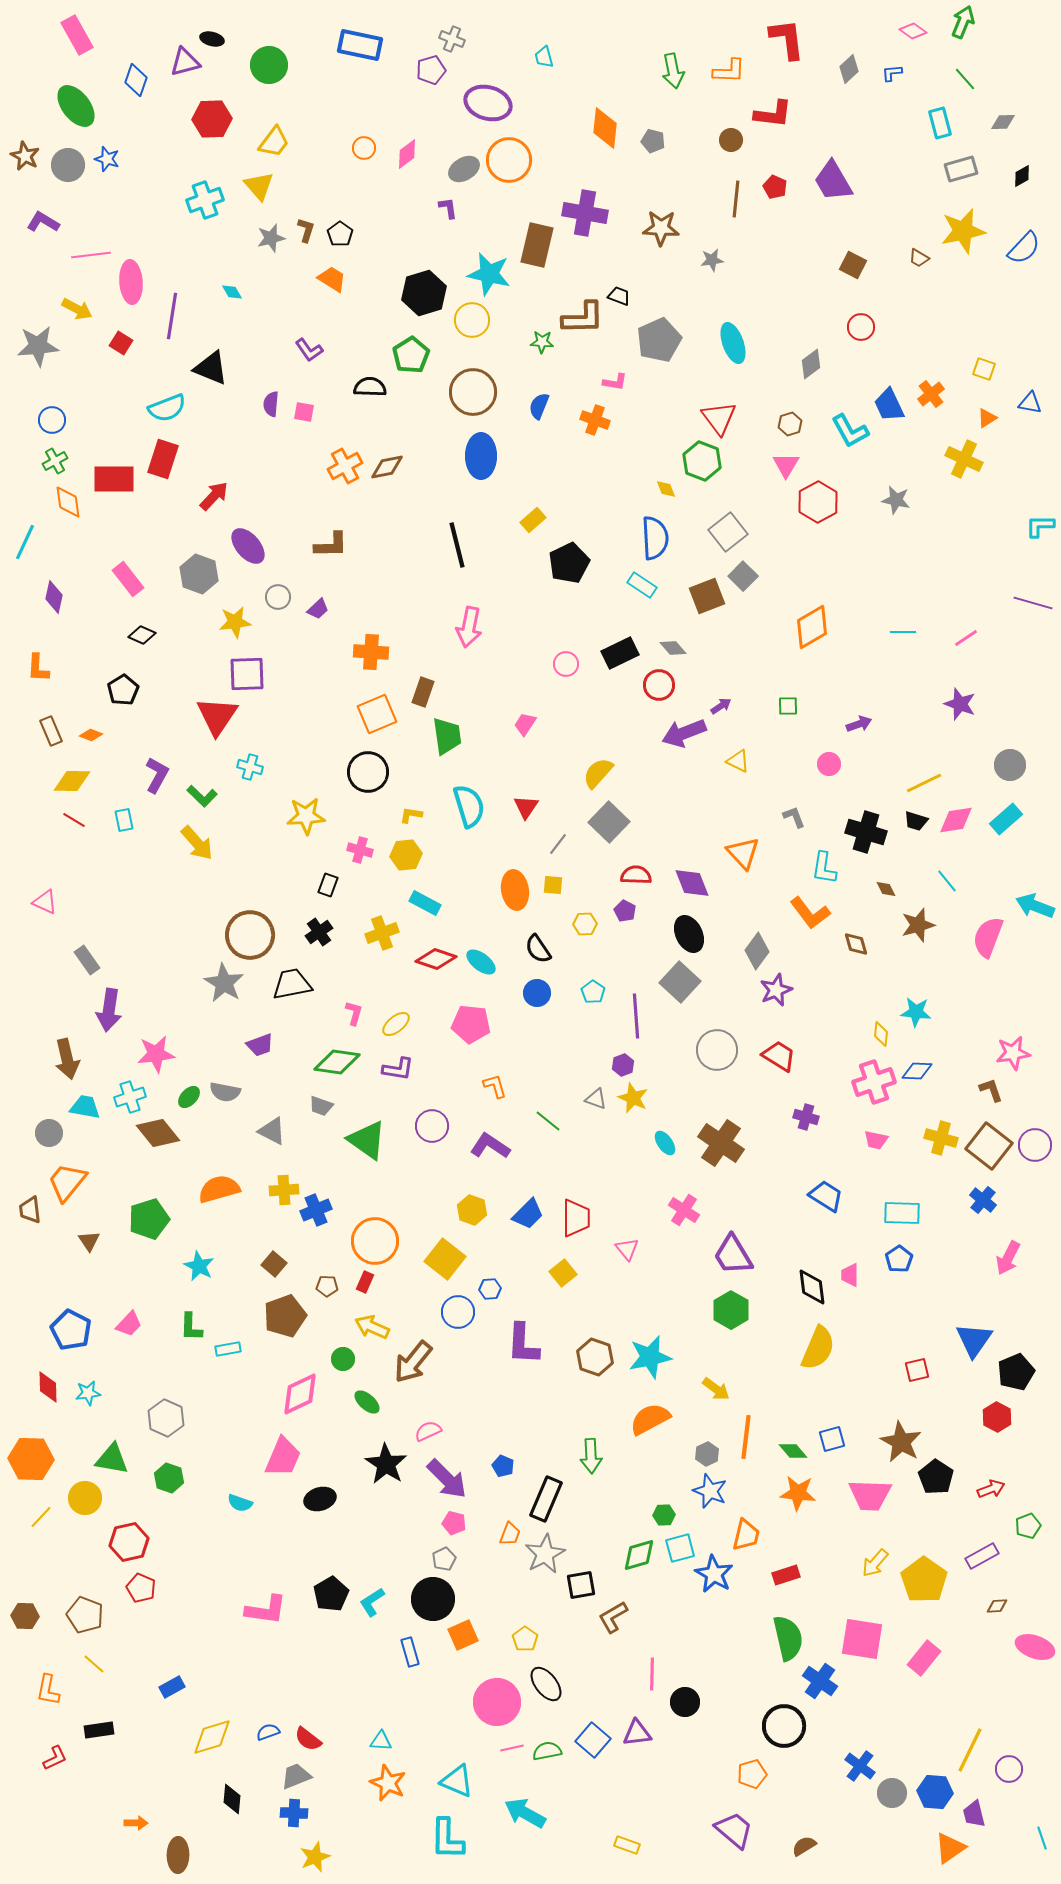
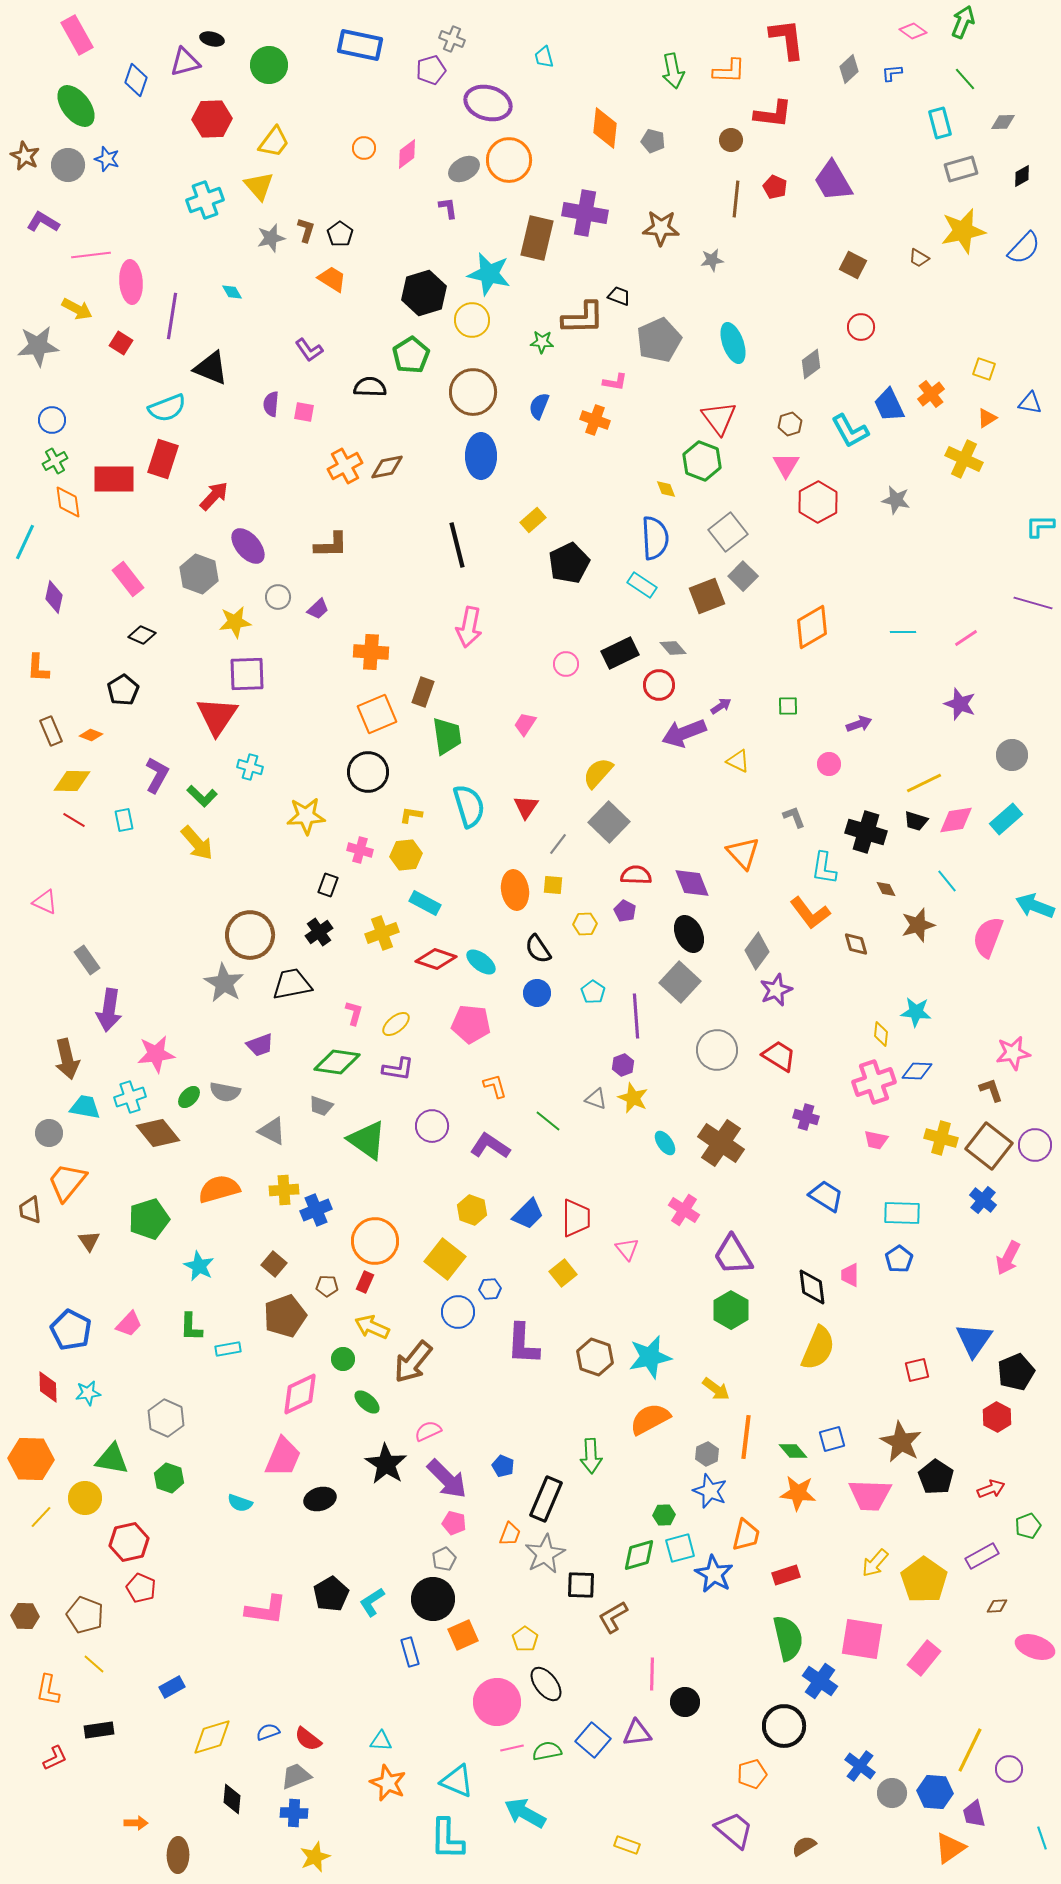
brown rectangle at (537, 245): moved 7 px up
gray circle at (1010, 765): moved 2 px right, 10 px up
black square at (581, 1585): rotated 12 degrees clockwise
